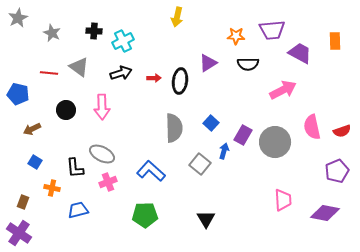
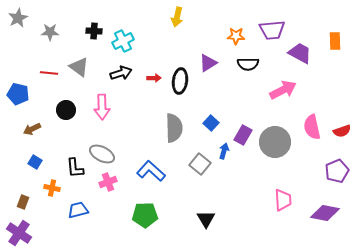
gray star at (52, 33): moved 2 px left, 1 px up; rotated 24 degrees counterclockwise
